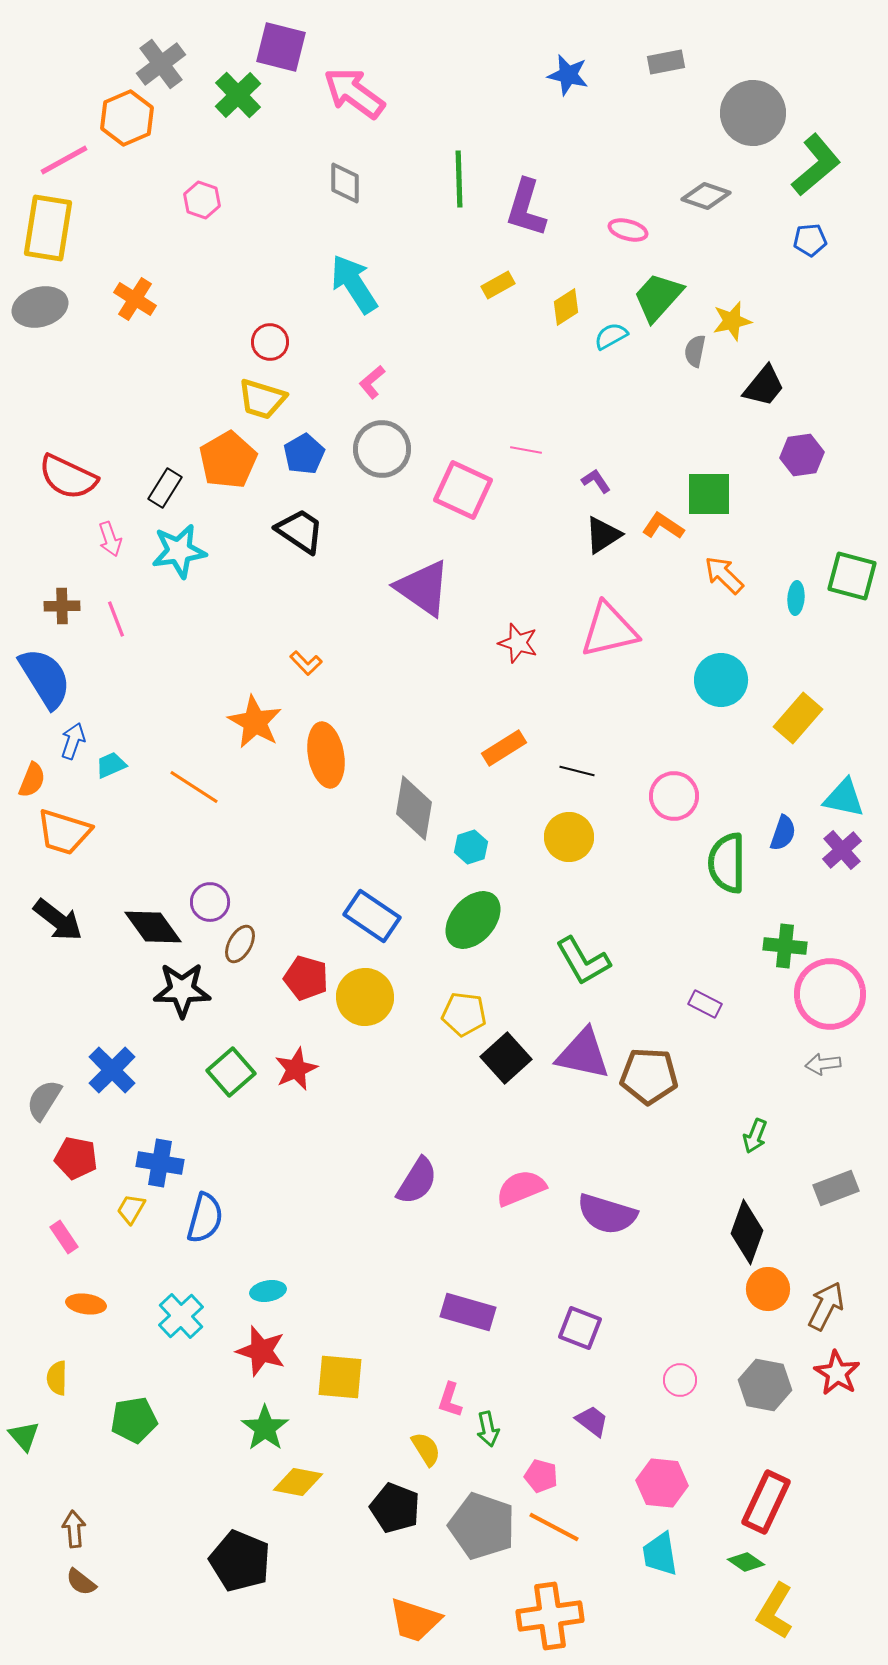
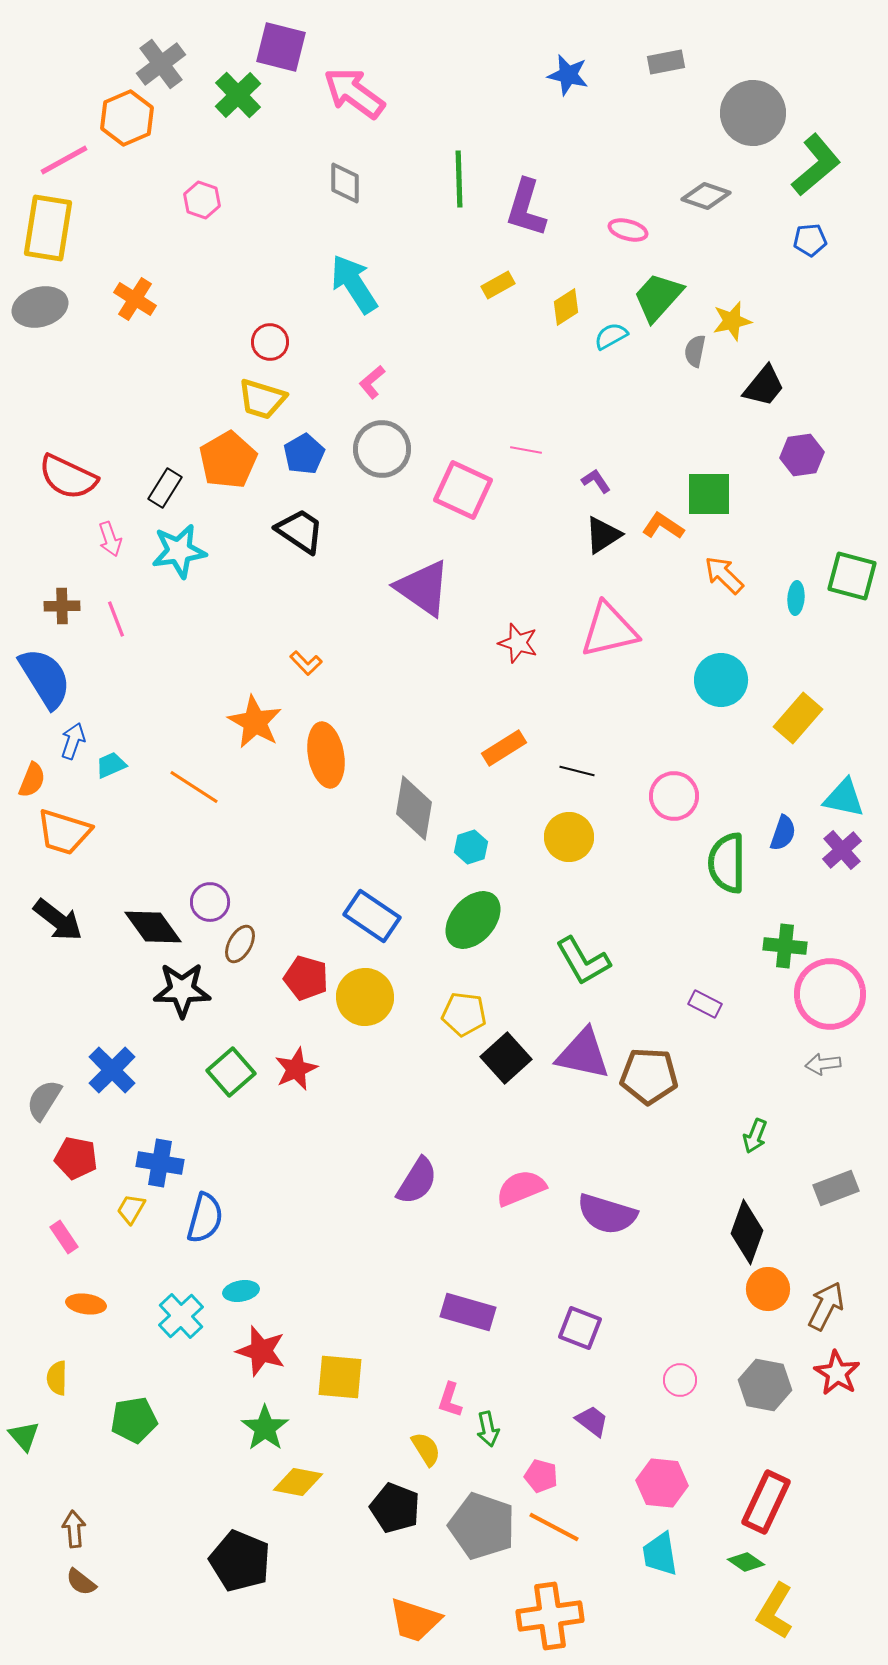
cyan ellipse at (268, 1291): moved 27 px left
